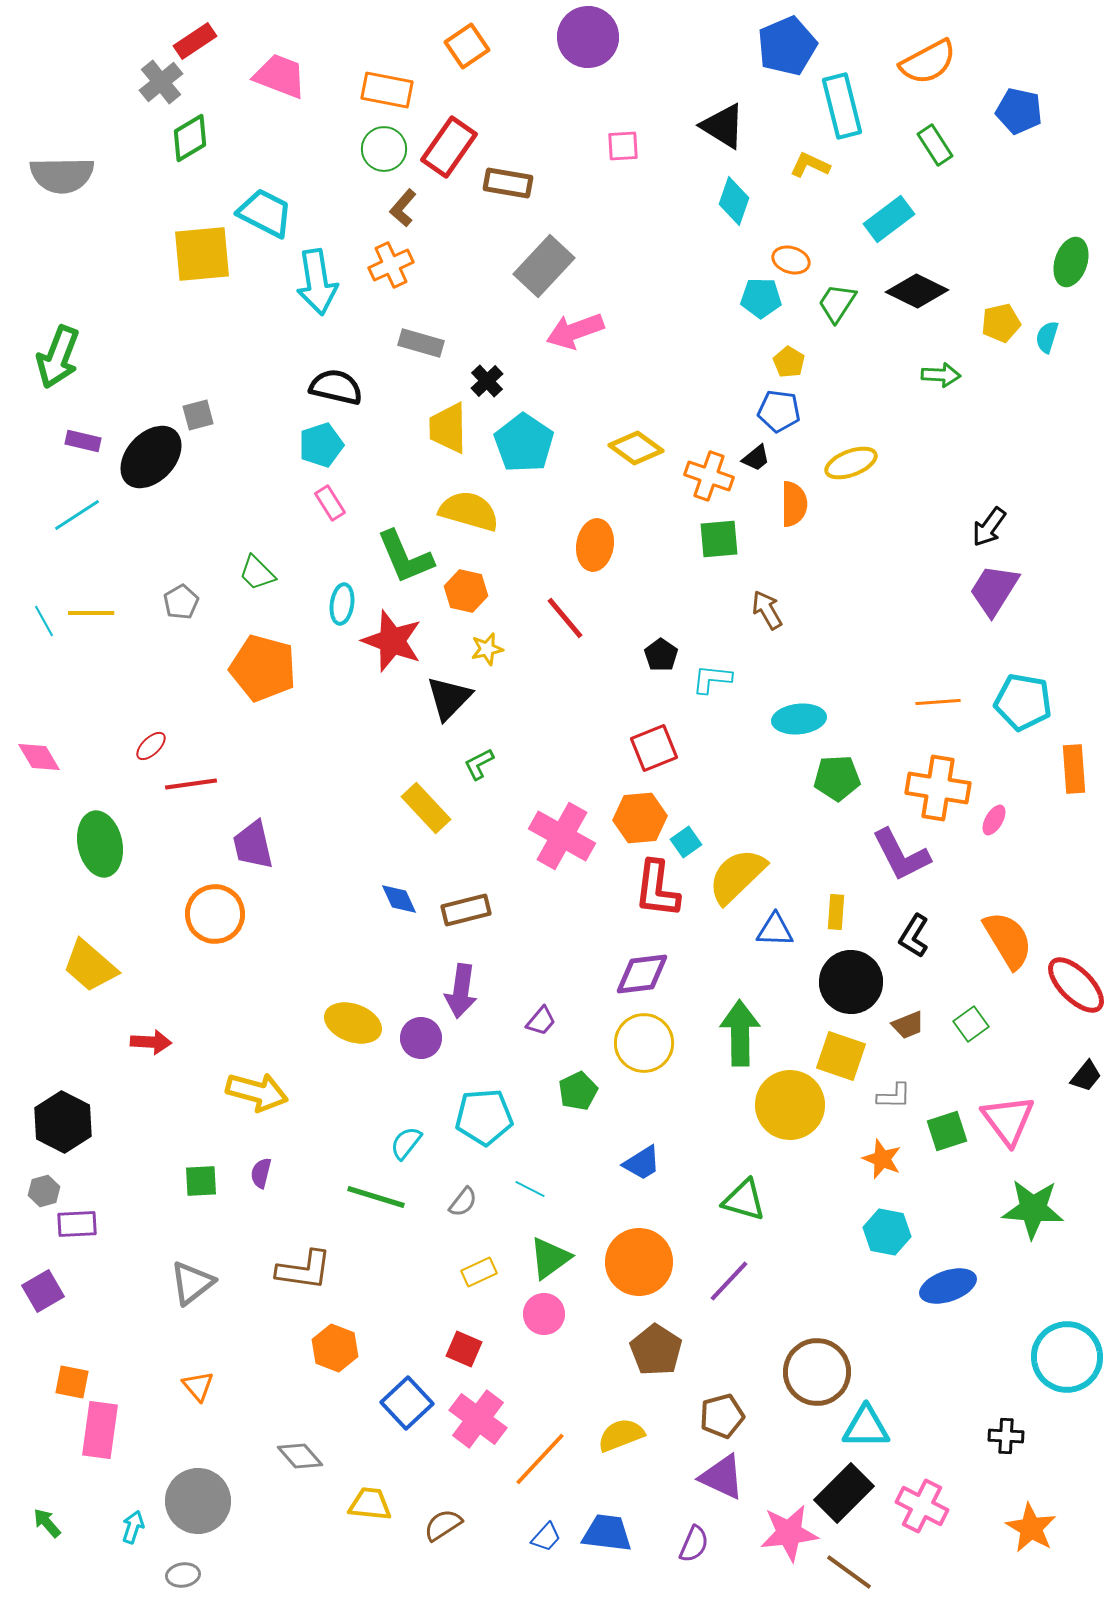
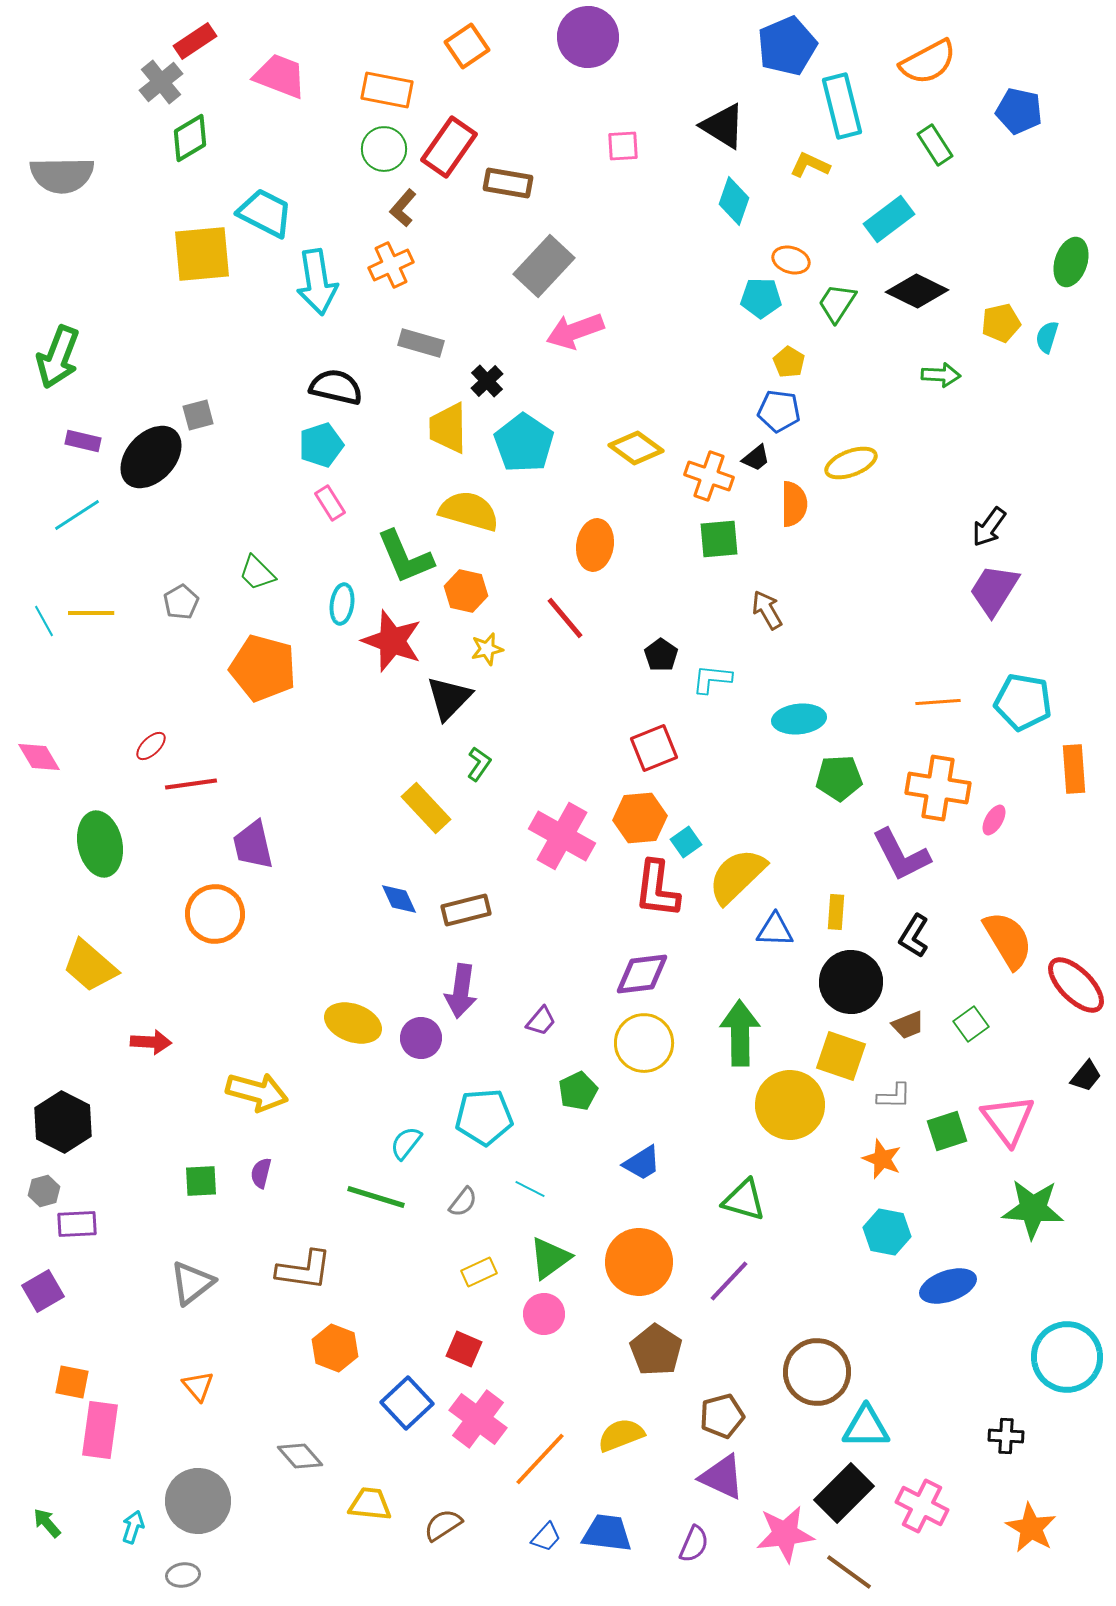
green L-shape at (479, 764): rotated 152 degrees clockwise
green pentagon at (837, 778): moved 2 px right
pink star at (789, 1533): moved 4 px left, 1 px down
